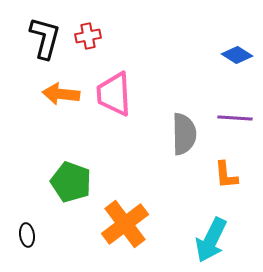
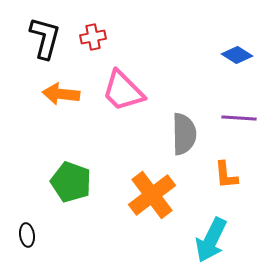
red cross: moved 5 px right, 1 px down
pink trapezoid: moved 9 px right, 3 px up; rotated 42 degrees counterclockwise
purple line: moved 4 px right
orange cross: moved 27 px right, 29 px up
